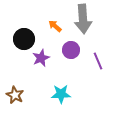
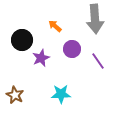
gray arrow: moved 12 px right
black circle: moved 2 px left, 1 px down
purple circle: moved 1 px right, 1 px up
purple line: rotated 12 degrees counterclockwise
